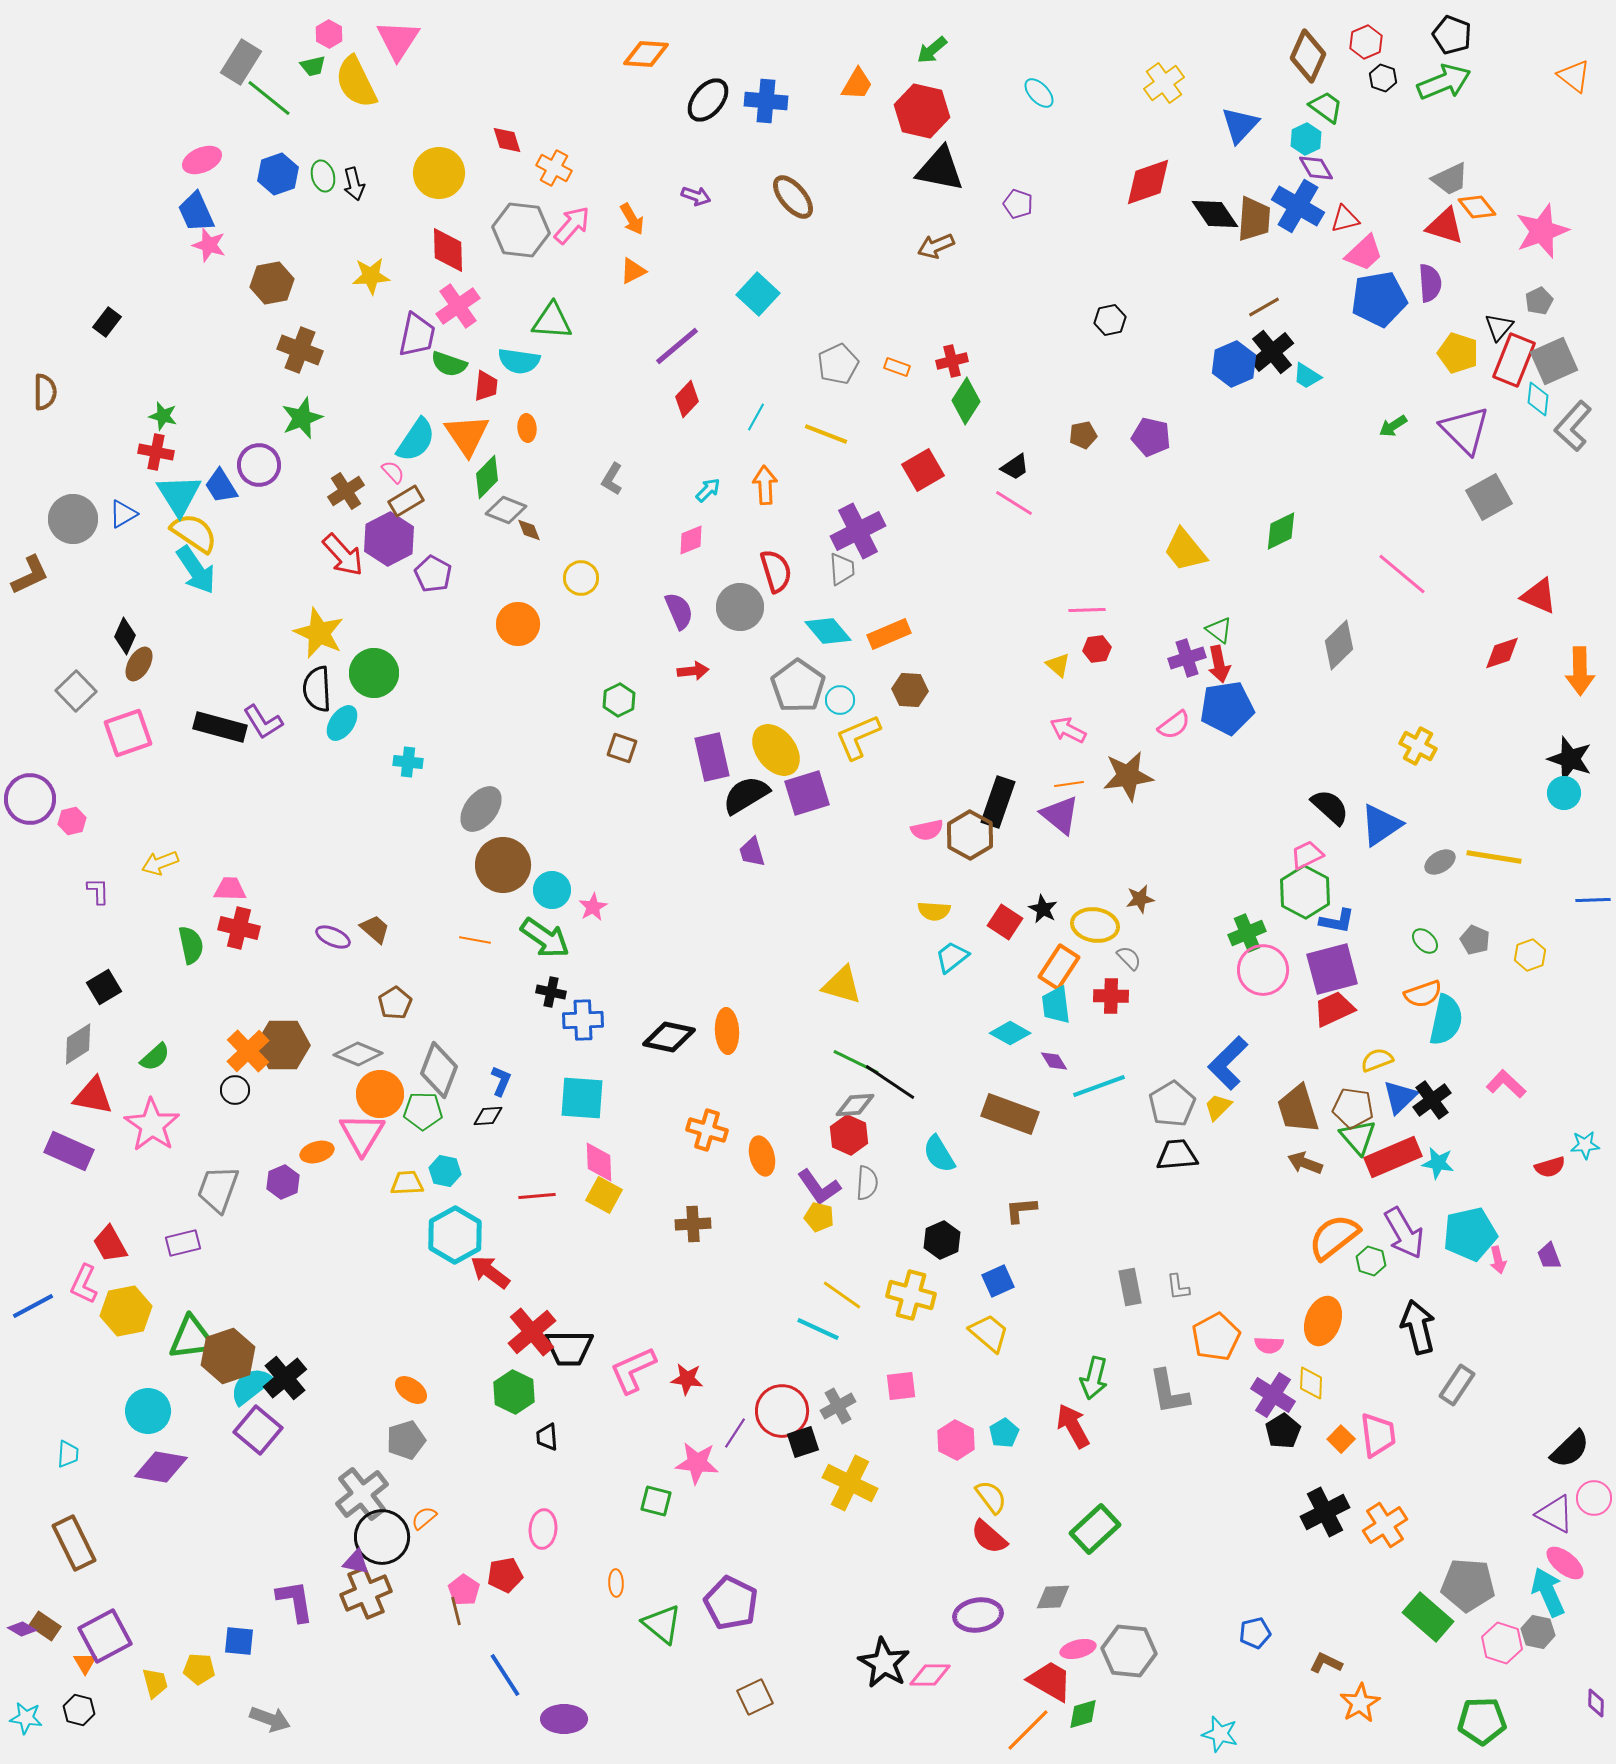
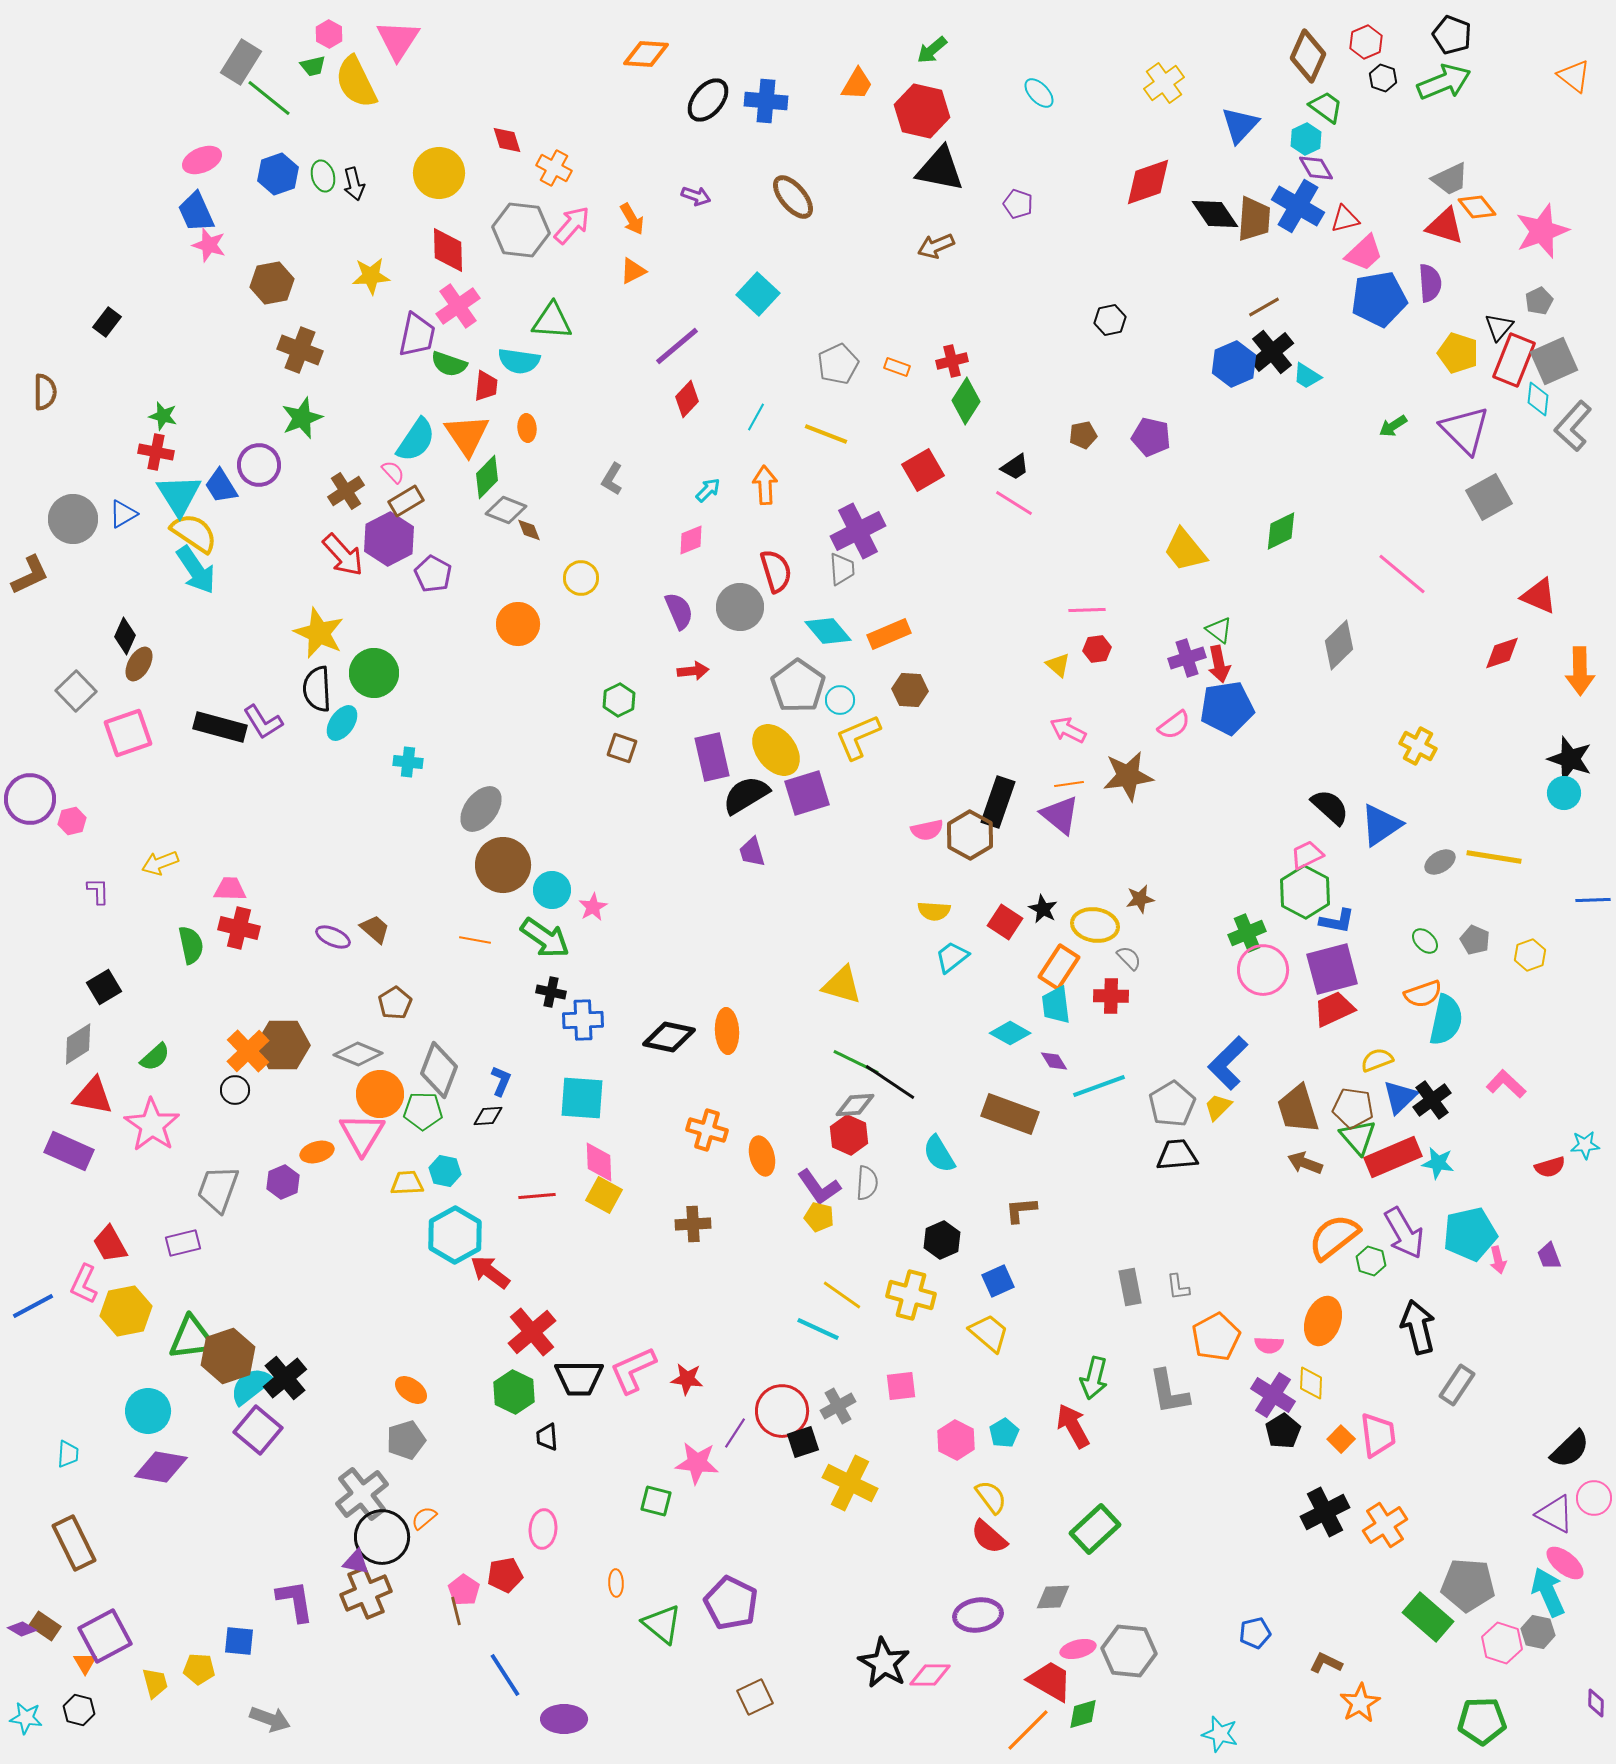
black trapezoid at (569, 1348): moved 10 px right, 30 px down
